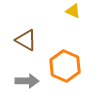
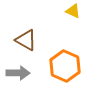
gray arrow: moved 9 px left, 8 px up
